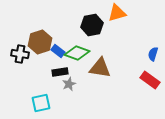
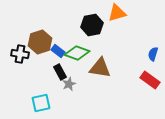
black rectangle: rotated 70 degrees clockwise
